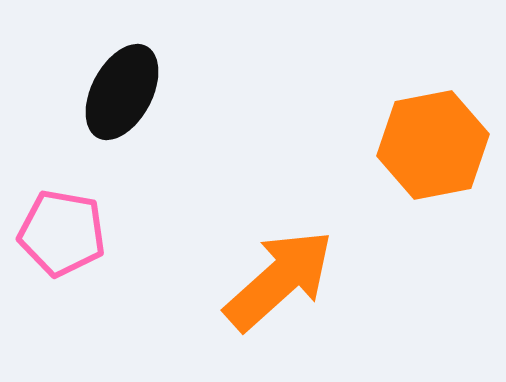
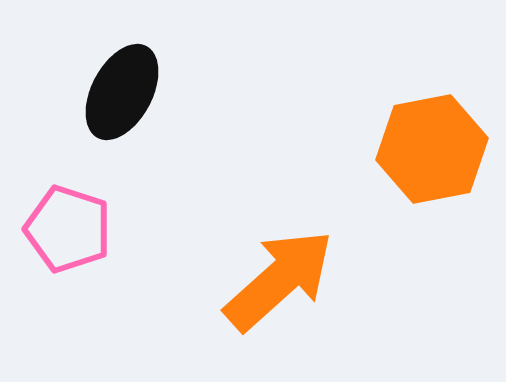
orange hexagon: moved 1 px left, 4 px down
pink pentagon: moved 6 px right, 4 px up; rotated 8 degrees clockwise
